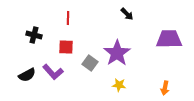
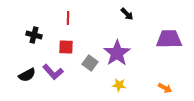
orange arrow: rotated 72 degrees counterclockwise
